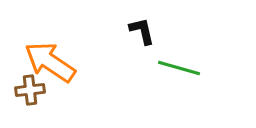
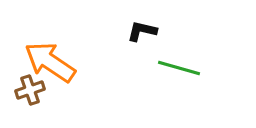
black L-shape: rotated 64 degrees counterclockwise
brown cross: rotated 12 degrees counterclockwise
